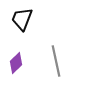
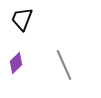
gray line: moved 8 px right, 4 px down; rotated 12 degrees counterclockwise
